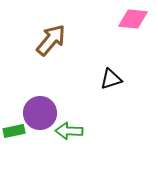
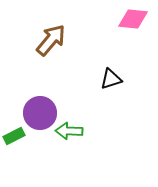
green rectangle: moved 5 px down; rotated 15 degrees counterclockwise
